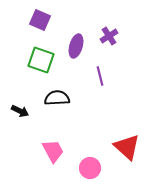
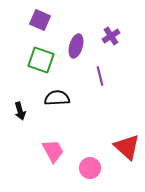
purple cross: moved 2 px right
black arrow: rotated 48 degrees clockwise
